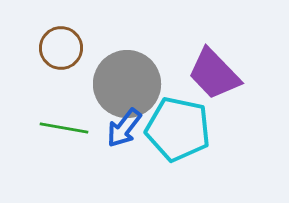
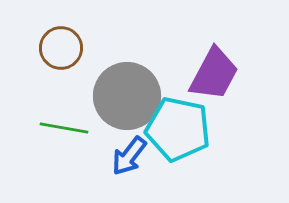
purple trapezoid: rotated 108 degrees counterclockwise
gray circle: moved 12 px down
blue arrow: moved 5 px right, 28 px down
